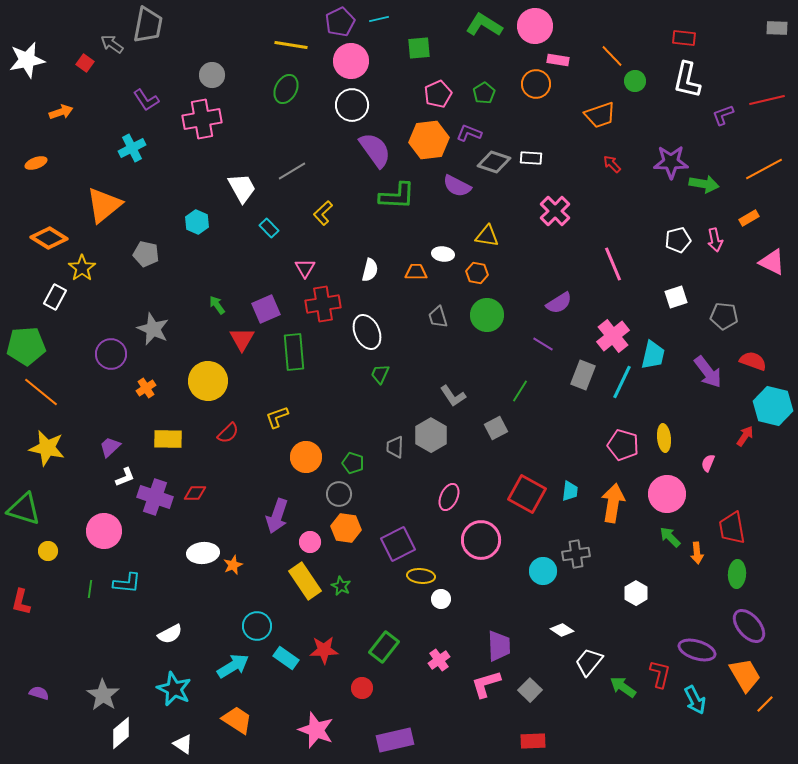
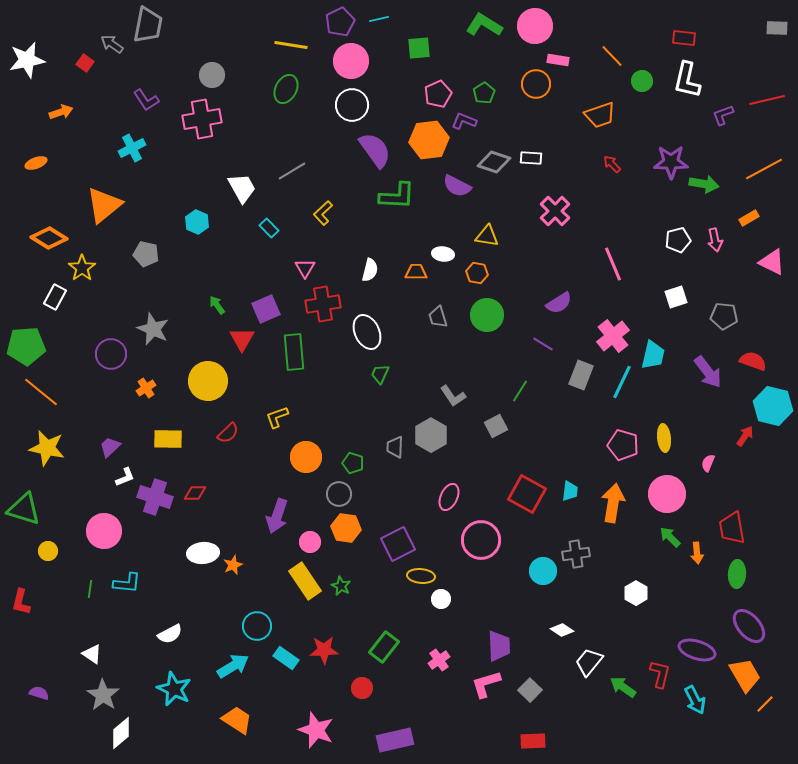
green circle at (635, 81): moved 7 px right
purple L-shape at (469, 133): moved 5 px left, 12 px up
gray rectangle at (583, 375): moved 2 px left
gray square at (496, 428): moved 2 px up
white triangle at (183, 744): moved 91 px left, 90 px up
